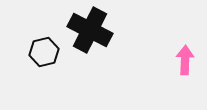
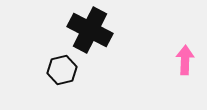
black hexagon: moved 18 px right, 18 px down
